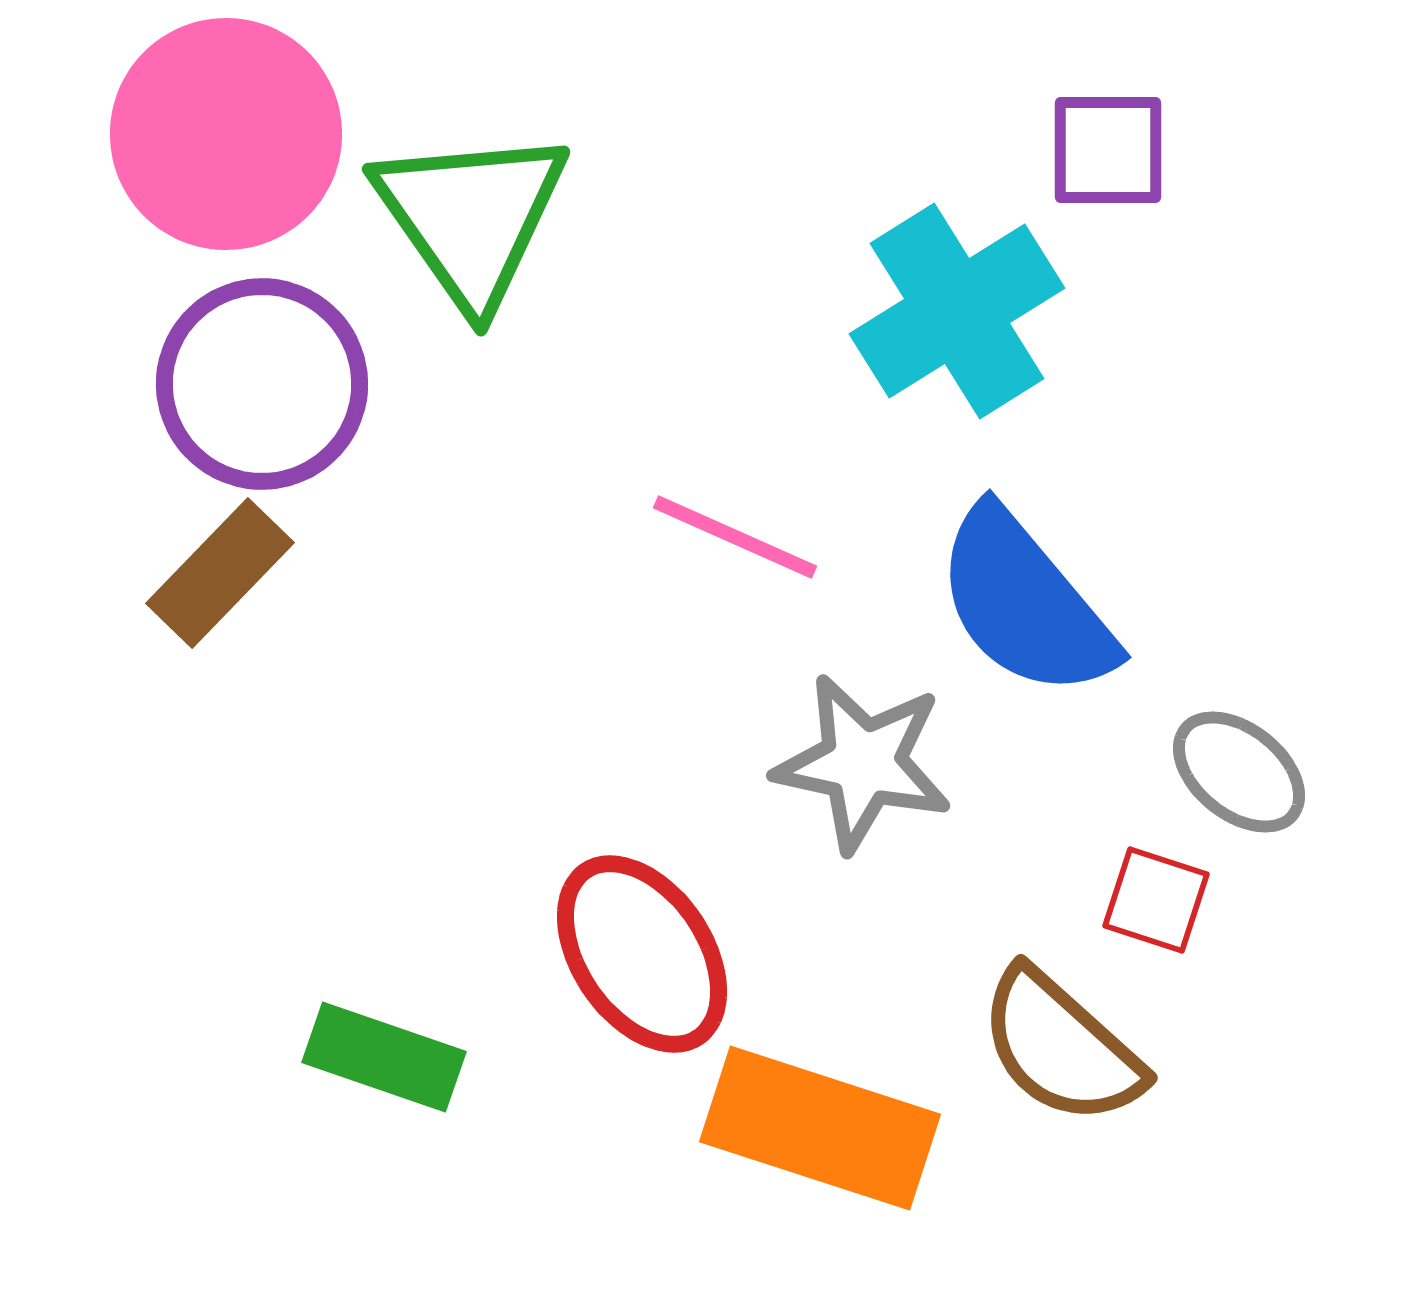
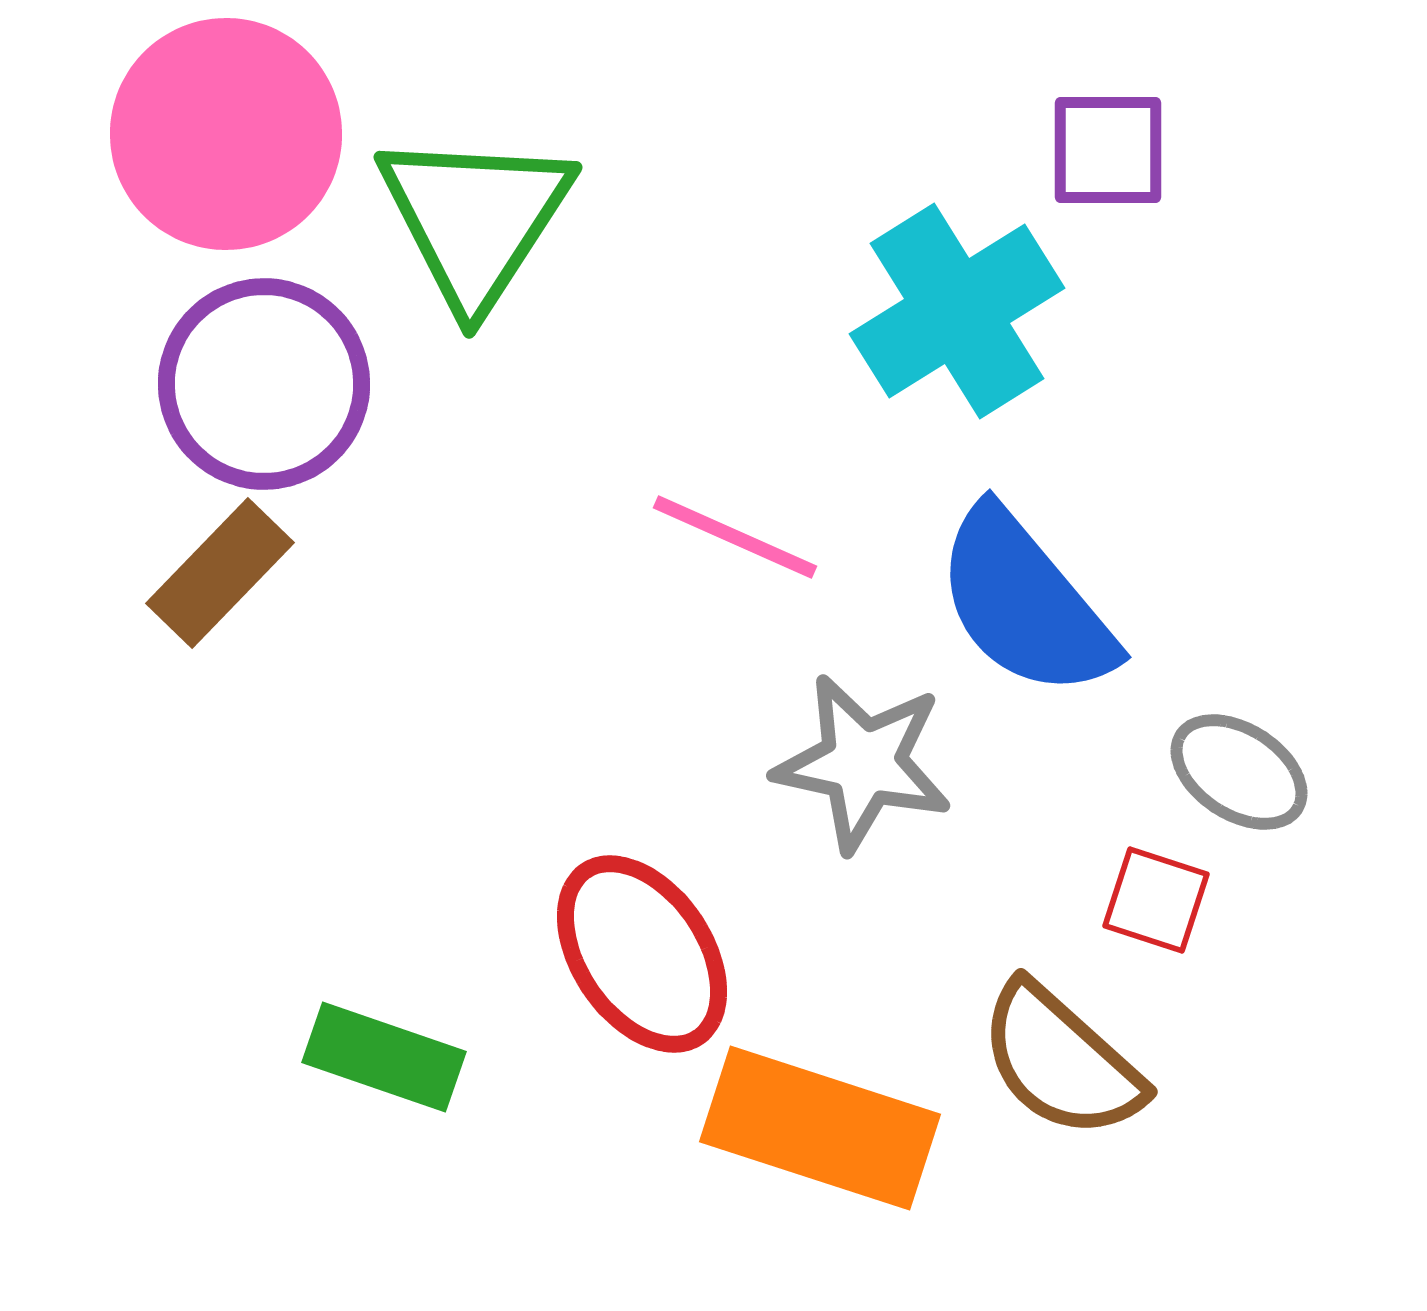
green triangle: moved 4 px right, 2 px down; rotated 8 degrees clockwise
purple circle: moved 2 px right
gray ellipse: rotated 6 degrees counterclockwise
brown semicircle: moved 14 px down
